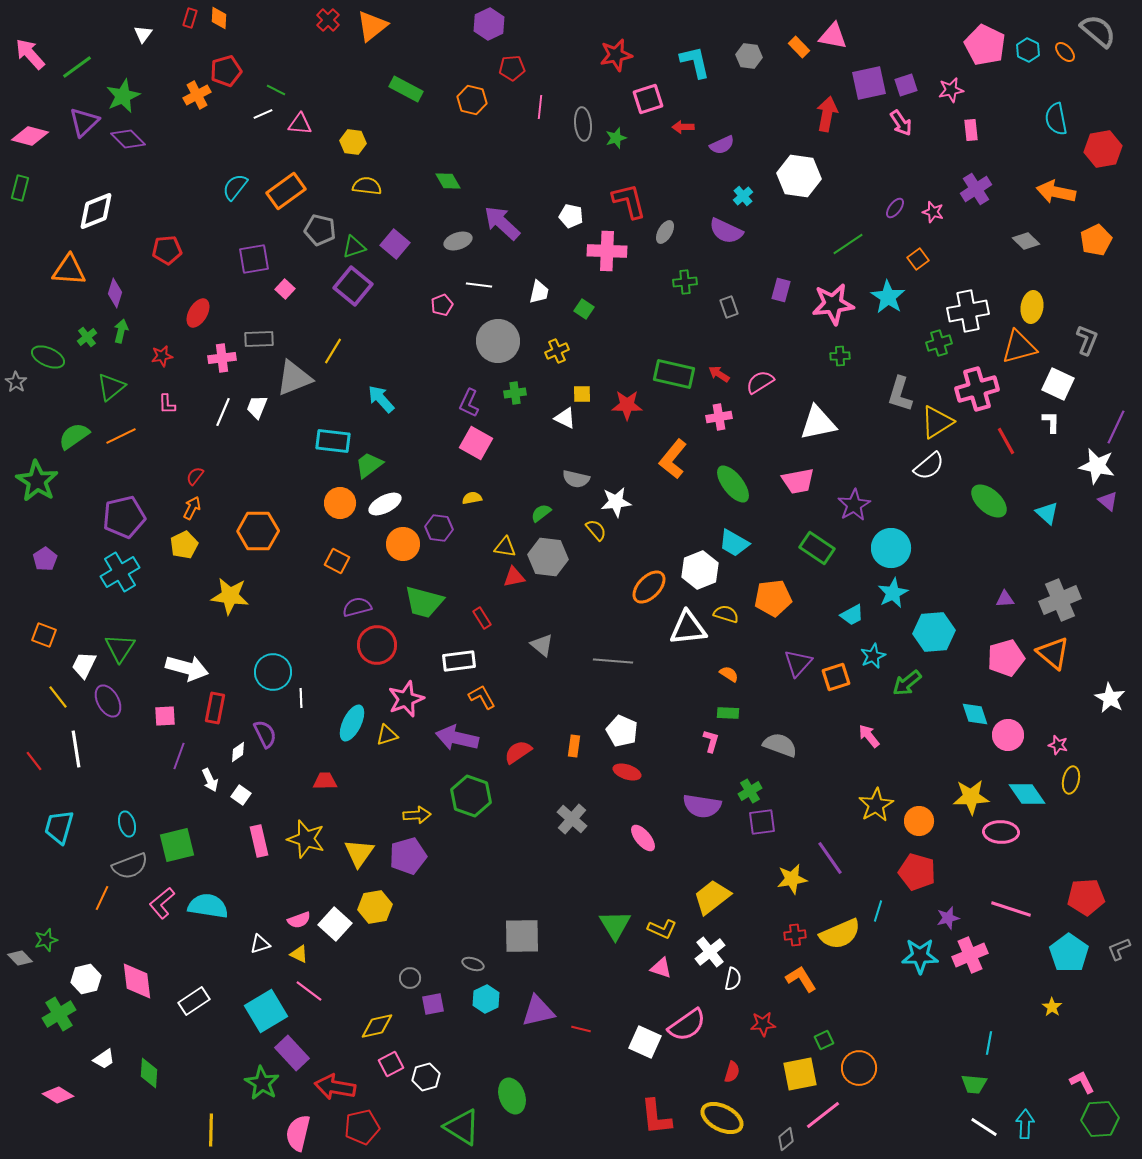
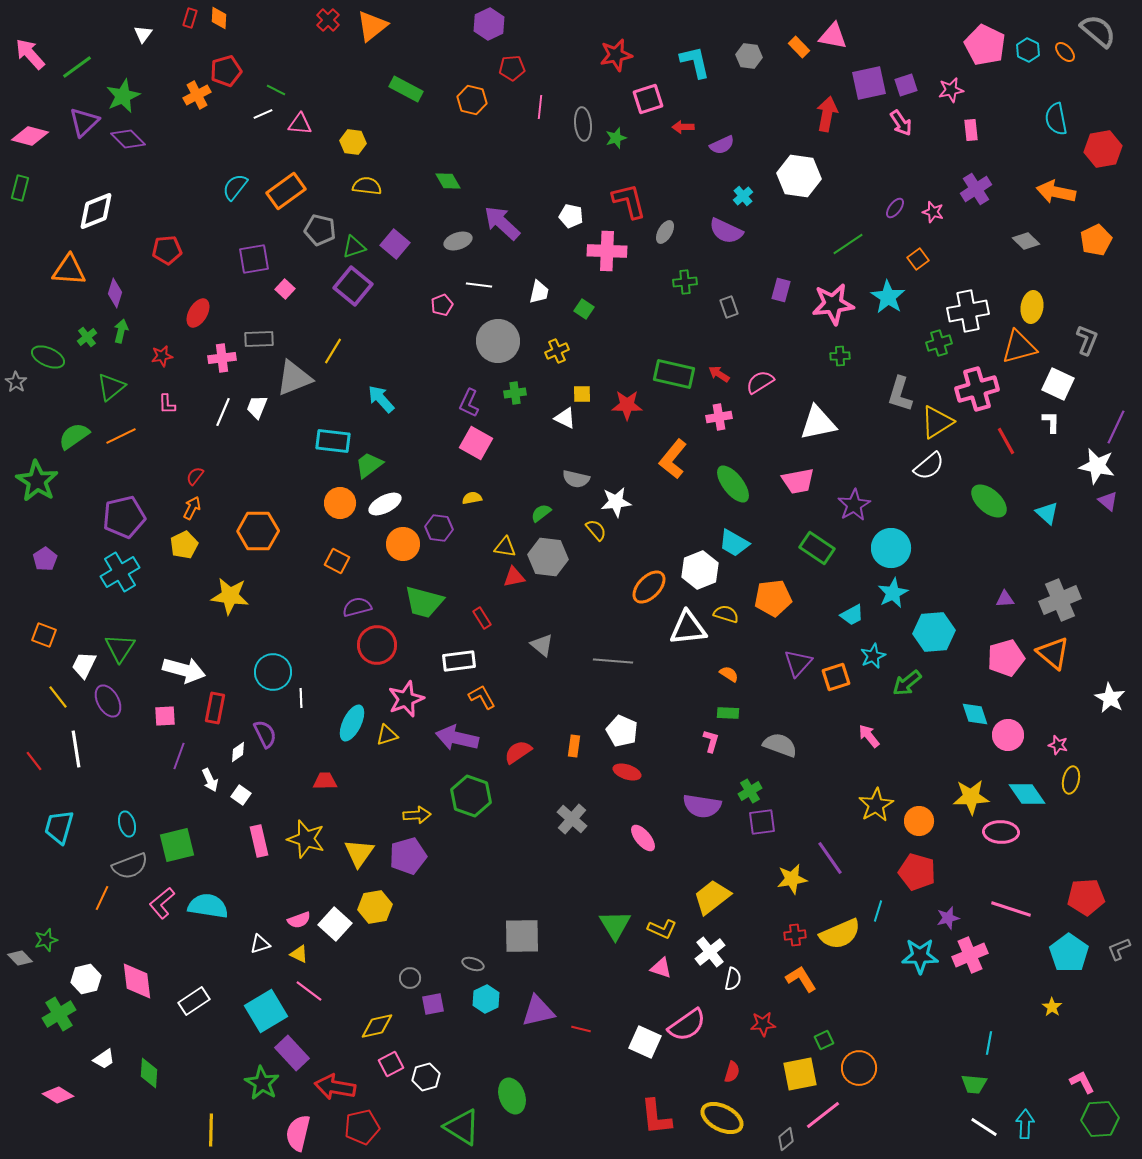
white arrow at (187, 668): moved 3 px left, 2 px down
